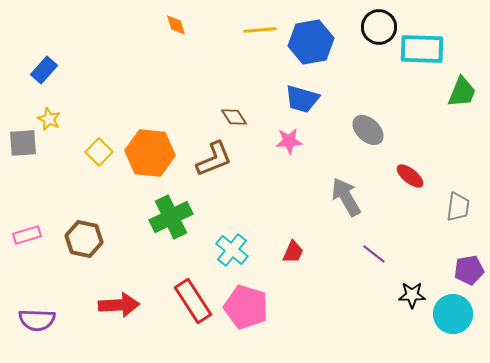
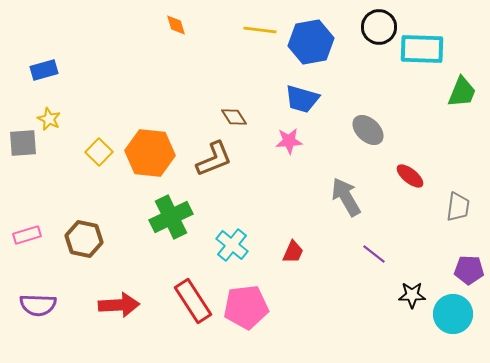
yellow line: rotated 12 degrees clockwise
blue rectangle: rotated 32 degrees clockwise
cyan cross: moved 5 px up
purple pentagon: rotated 12 degrees clockwise
pink pentagon: rotated 24 degrees counterclockwise
purple semicircle: moved 1 px right, 15 px up
